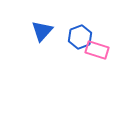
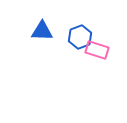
blue triangle: rotated 50 degrees clockwise
